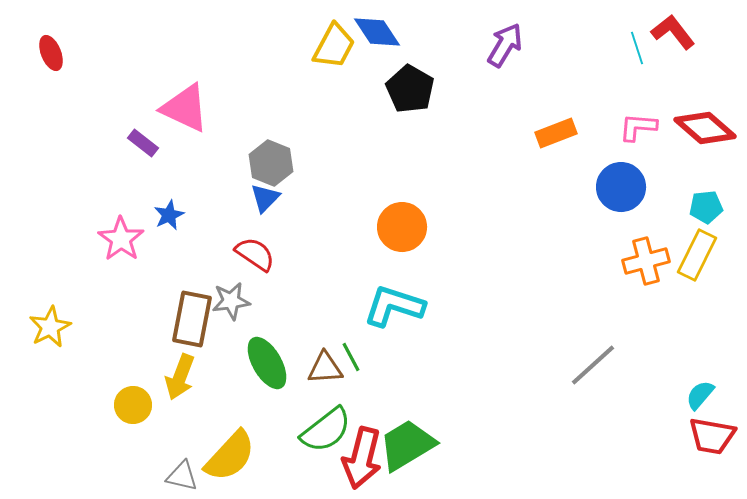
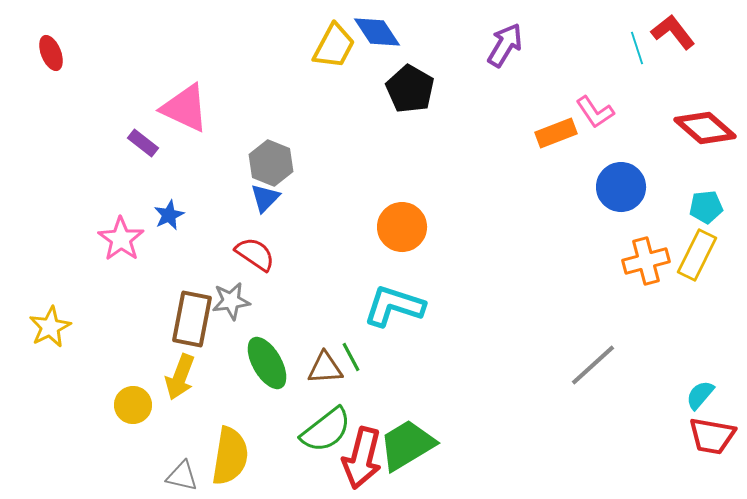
pink L-shape: moved 43 px left, 15 px up; rotated 129 degrees counterclockwise
yellow semicircle: rotated 34 degrees counterclockwise
